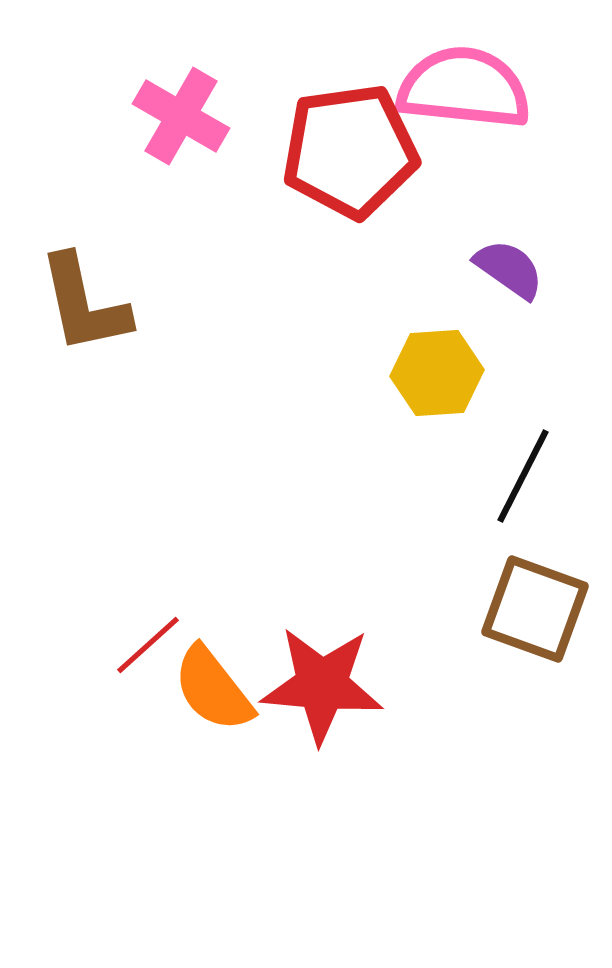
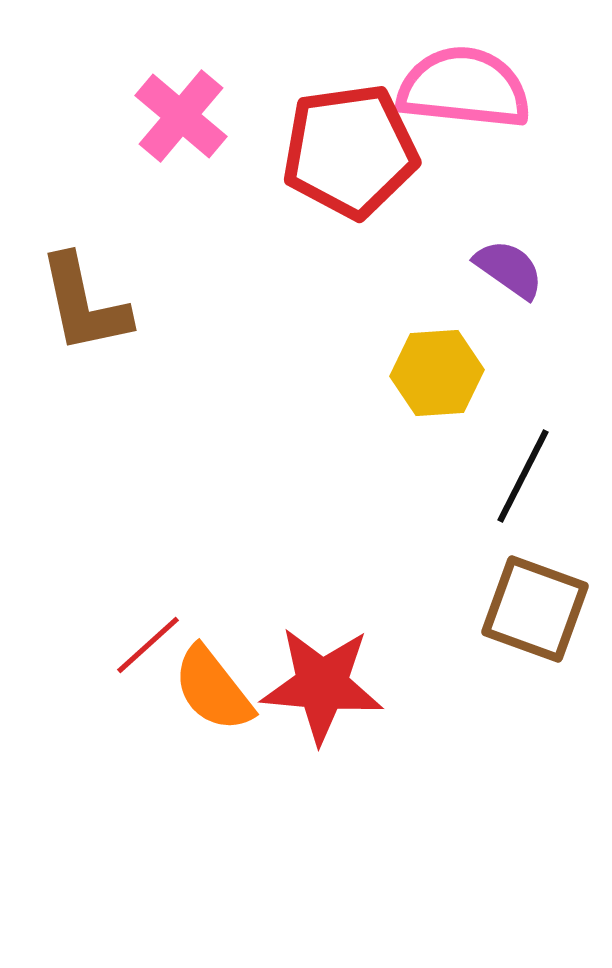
pink cross: rotated 10 degrees clockwise
